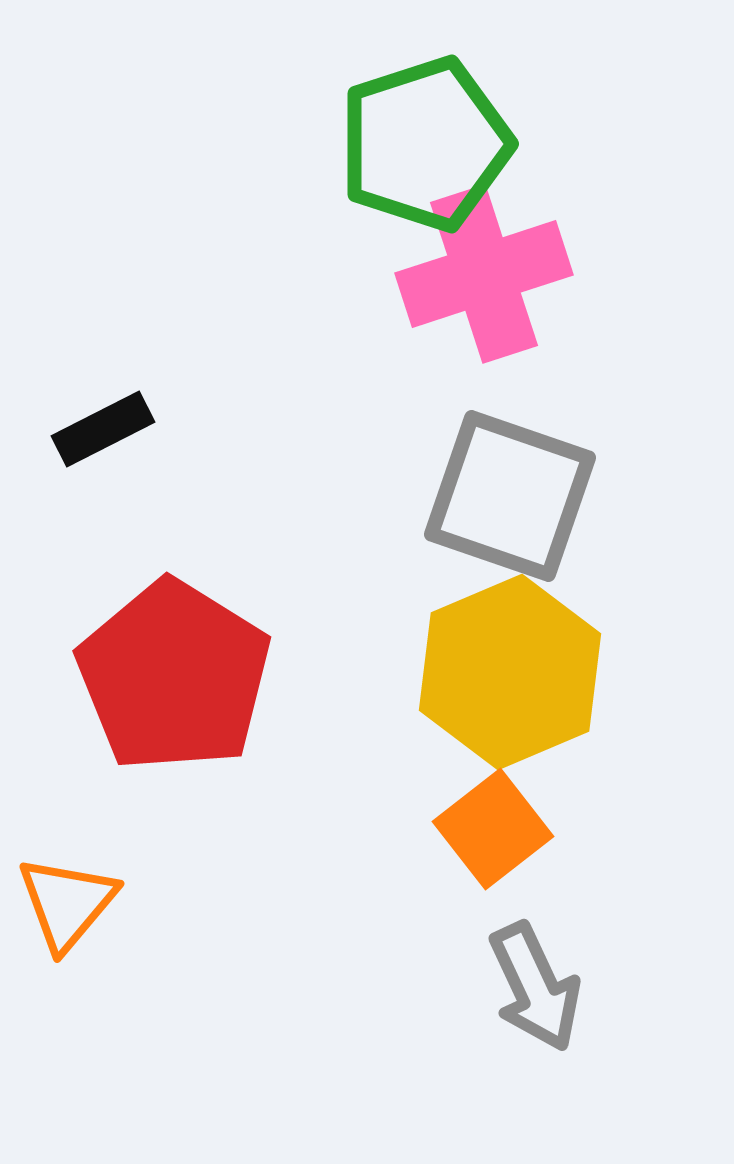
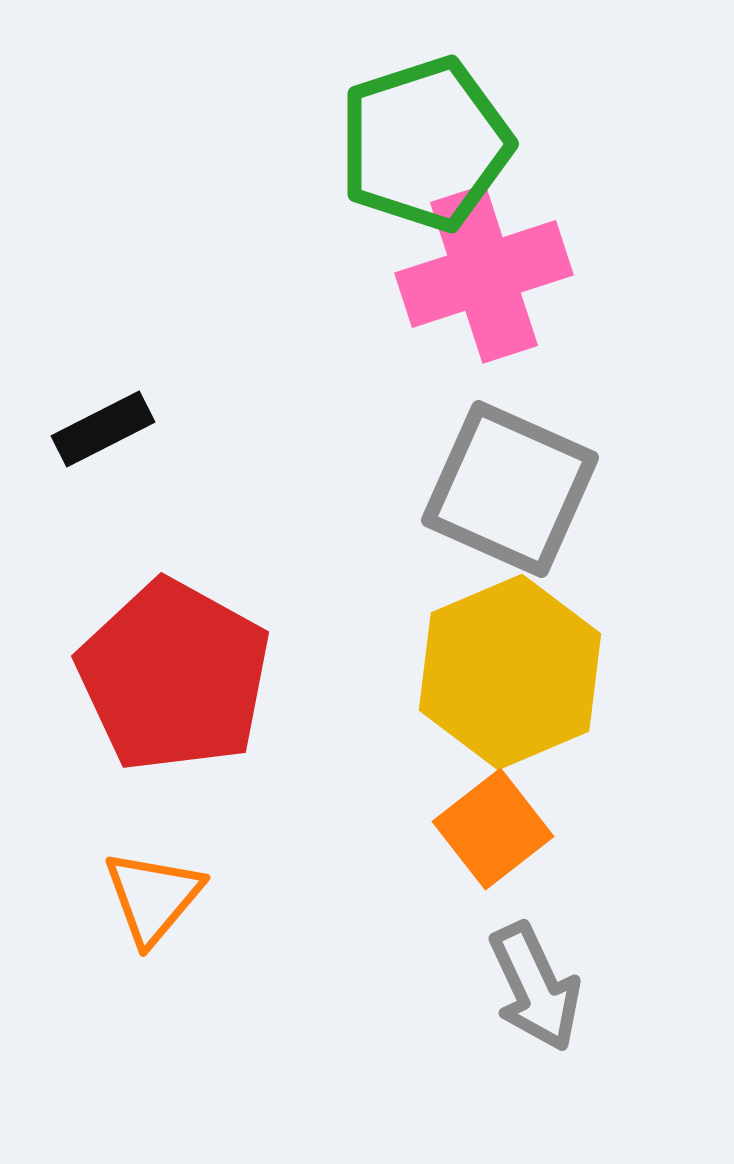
gray square: moved 7 px up; rotated 5 degrees clockwise
red pentagon: rotated 3 degrees counterclockwise
orange triangle: moved 86 px right, 6 px up
